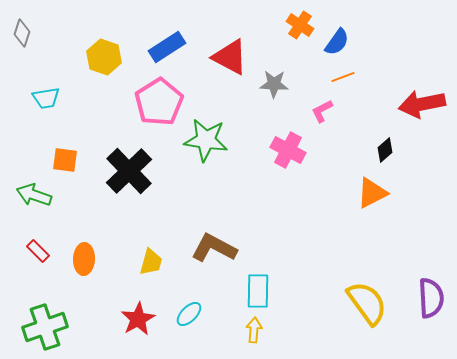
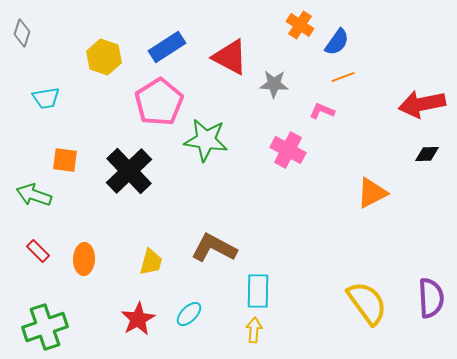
pink L-shape: rotated 50 degrees clockwise
black diamond: moved 42 px right, 4 px down; rotated 40 degrees clockwise
